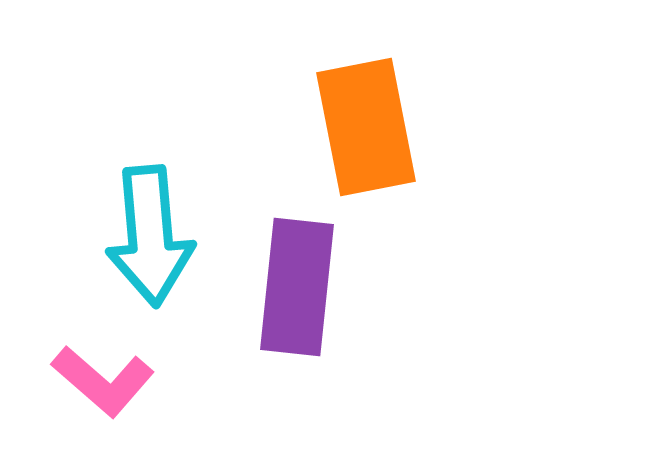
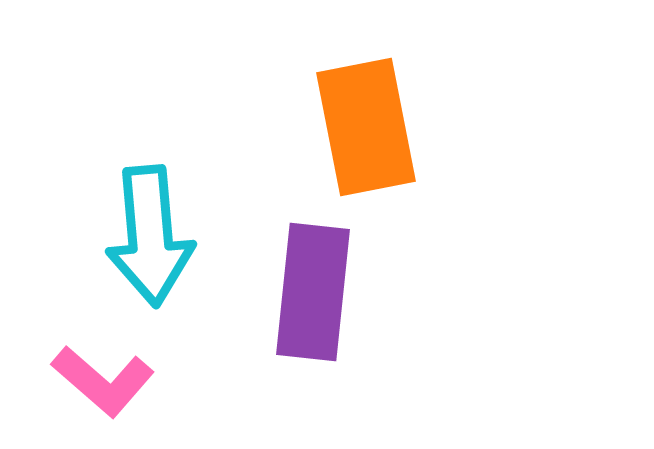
purple rectangle: moved 16 px right, 5 px down
